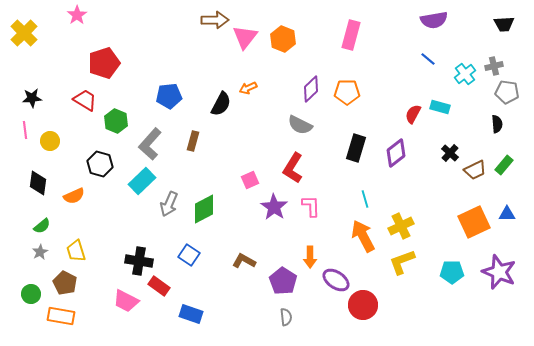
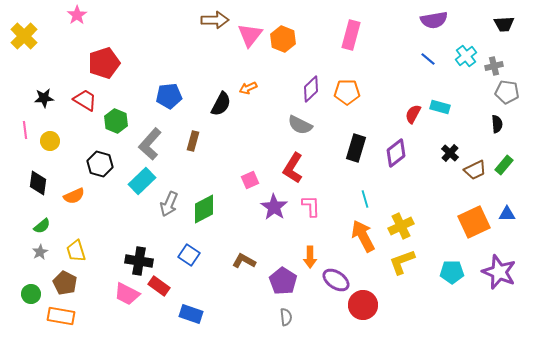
yellow cross at (24, 33): moved 3 px down
pink triangle at (245, 37): moved 5 px right, 2 px up
cyan cross at (465, 74): moved 1 px right, 18 px up
black star at (32, 98): moved 12 px right
pink trapezoid at (126, 301): moved 1 px right, 7 px up
